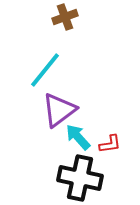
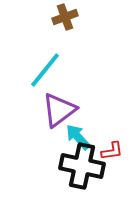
red L-shape: moved 2 px right, 7 px down
black cross: moved 2 px right, 12 px up
